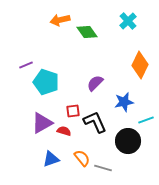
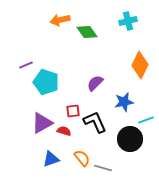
cyan cross: rotated 30 degrees clockwise
black circle: moved 2 px right, 2 px up
